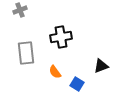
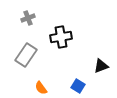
gray cross: moved 8 px right, 8 px down
gray rectangle: moved 2 px down; rotated 40 degrees clockwise
orange semicircle: moved 14 px left, 16 px down
blue square: moved 1 px right, 2 px down
